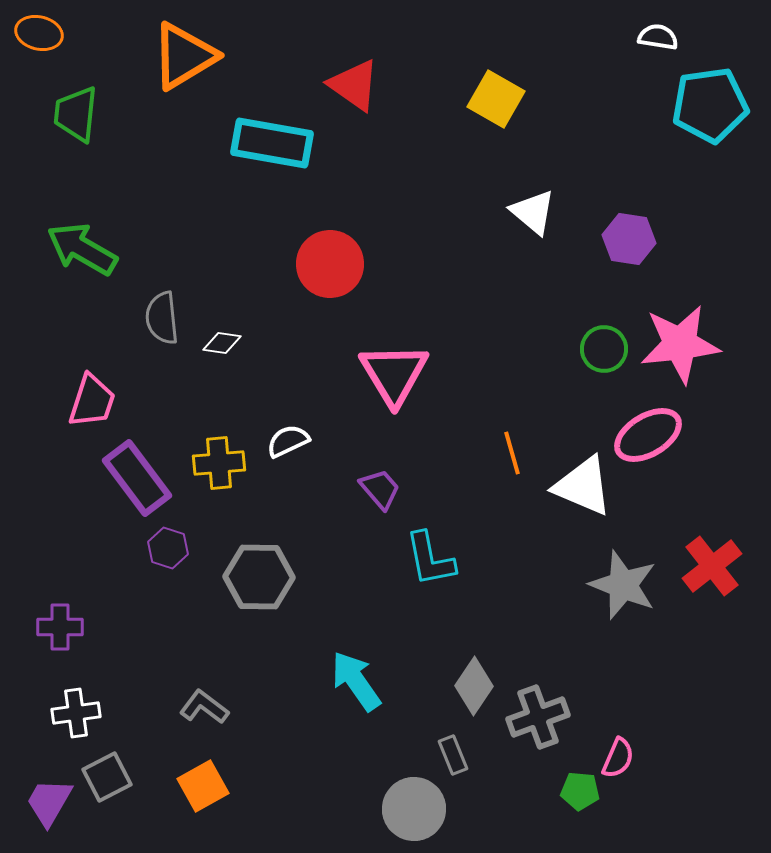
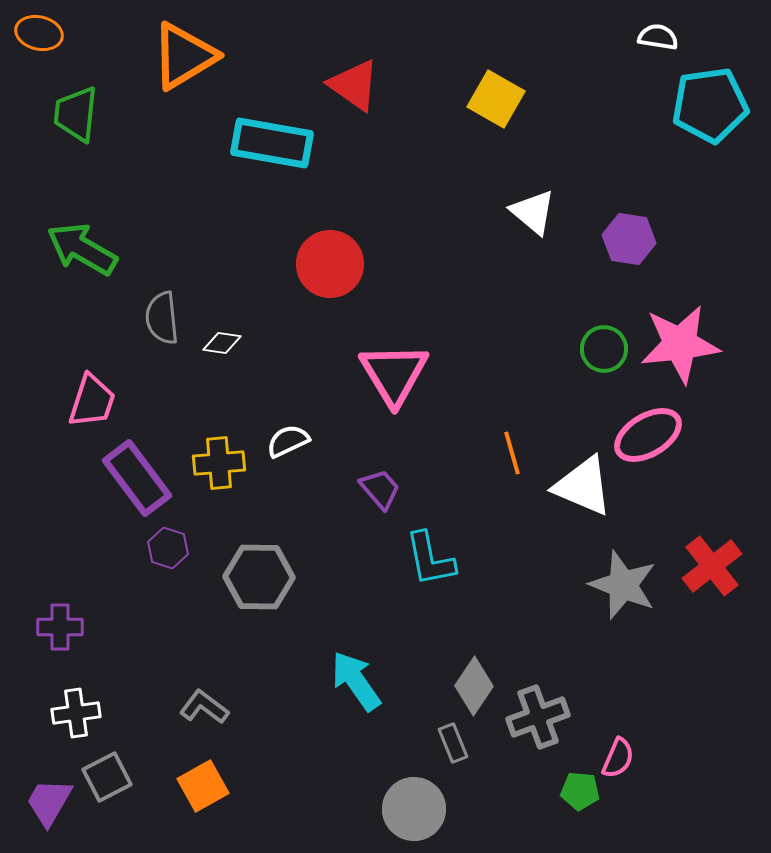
gray rectangle at (453, 755): moved 12 px up
